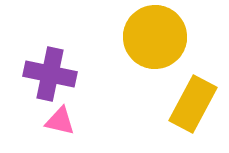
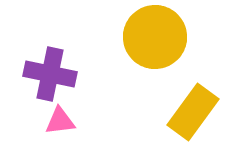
yellow rectangle: moved 8 px down; rotated 8 degrees clockwise
pink triangle: rotated 20 degrees counterclockwise
